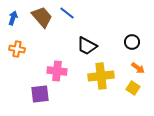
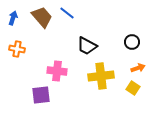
orange arrow: rotated 56 degrees counterclockwise
purple square: moved 1 px right, 1 px down
